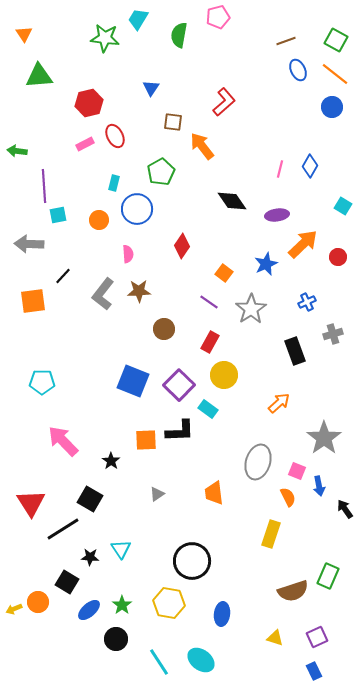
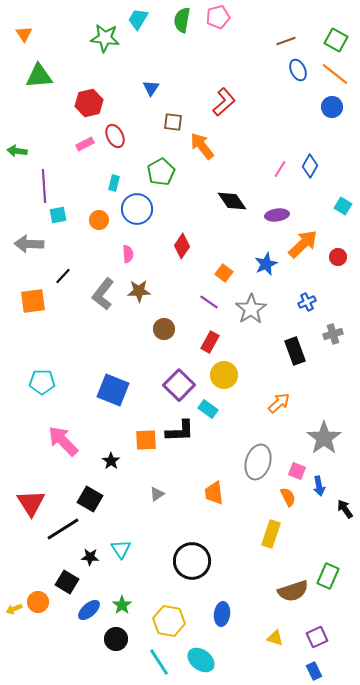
green semicircle at (179, 35): moved 3 px right, 15 px up
pink line at (280, 169): rotated 18 degrees clockwise
blue square at (133, 381): moved 20 px left, 9 px down
yellow hexagon at (169, 603): moved 18 px down
